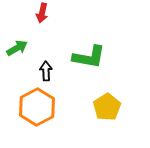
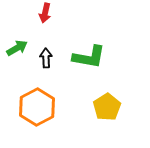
red arrow: moved 3 px right
black arrow: moved 13 px up
